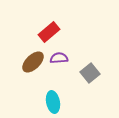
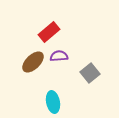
purple semicircle: moved 2 px up
